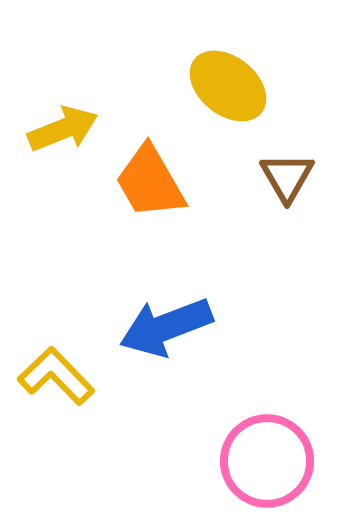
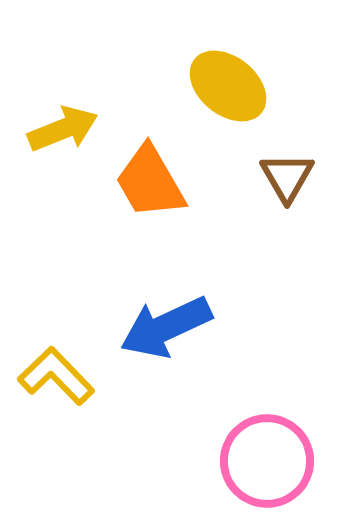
blue arrow: rotated 4 degrees counterclockwise
